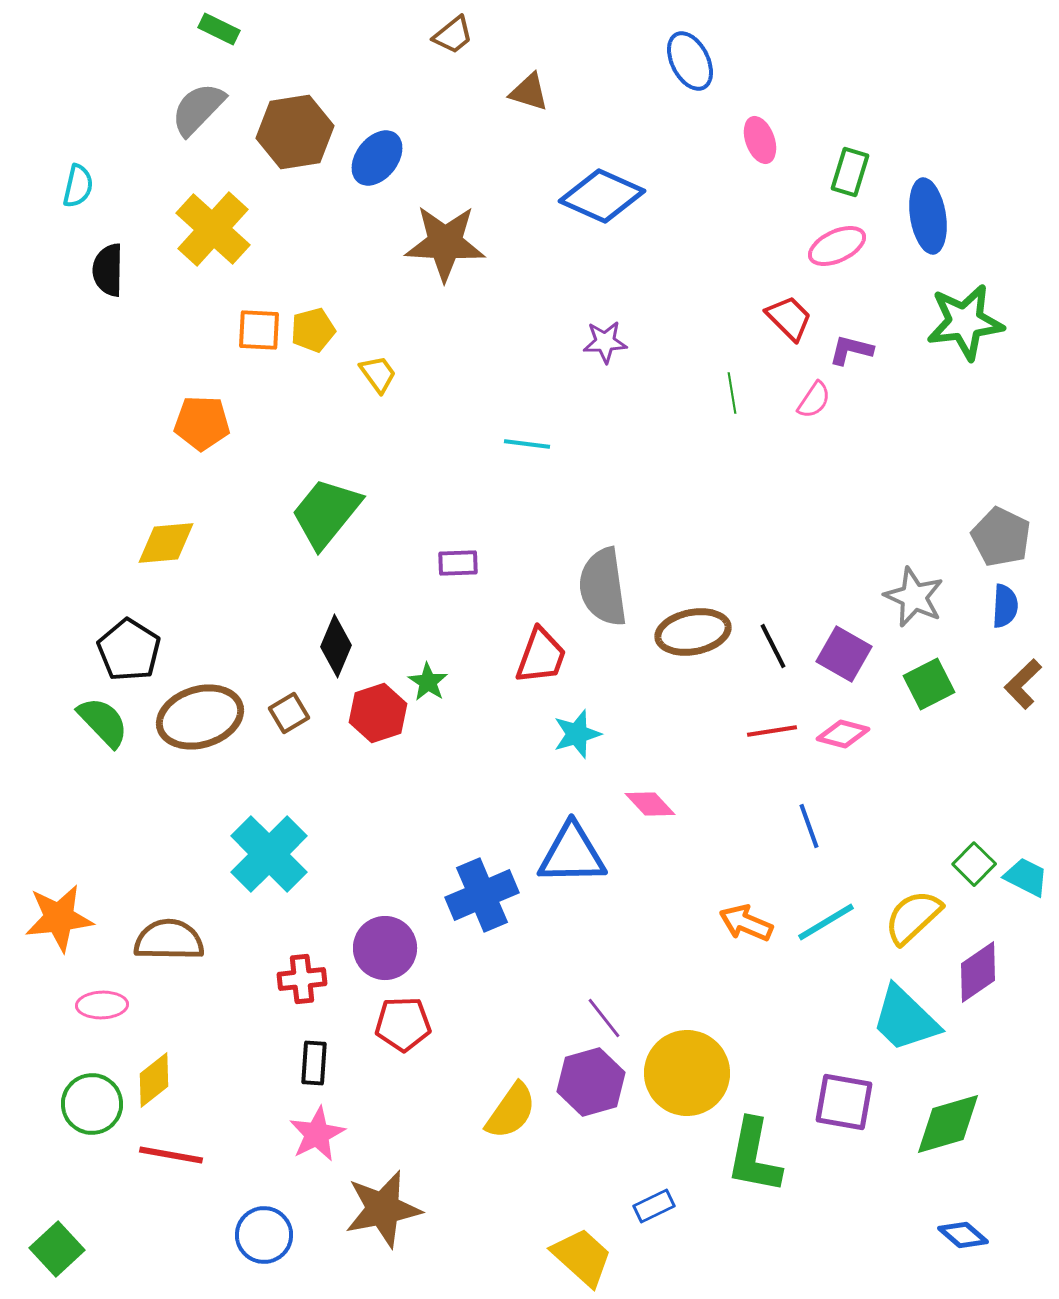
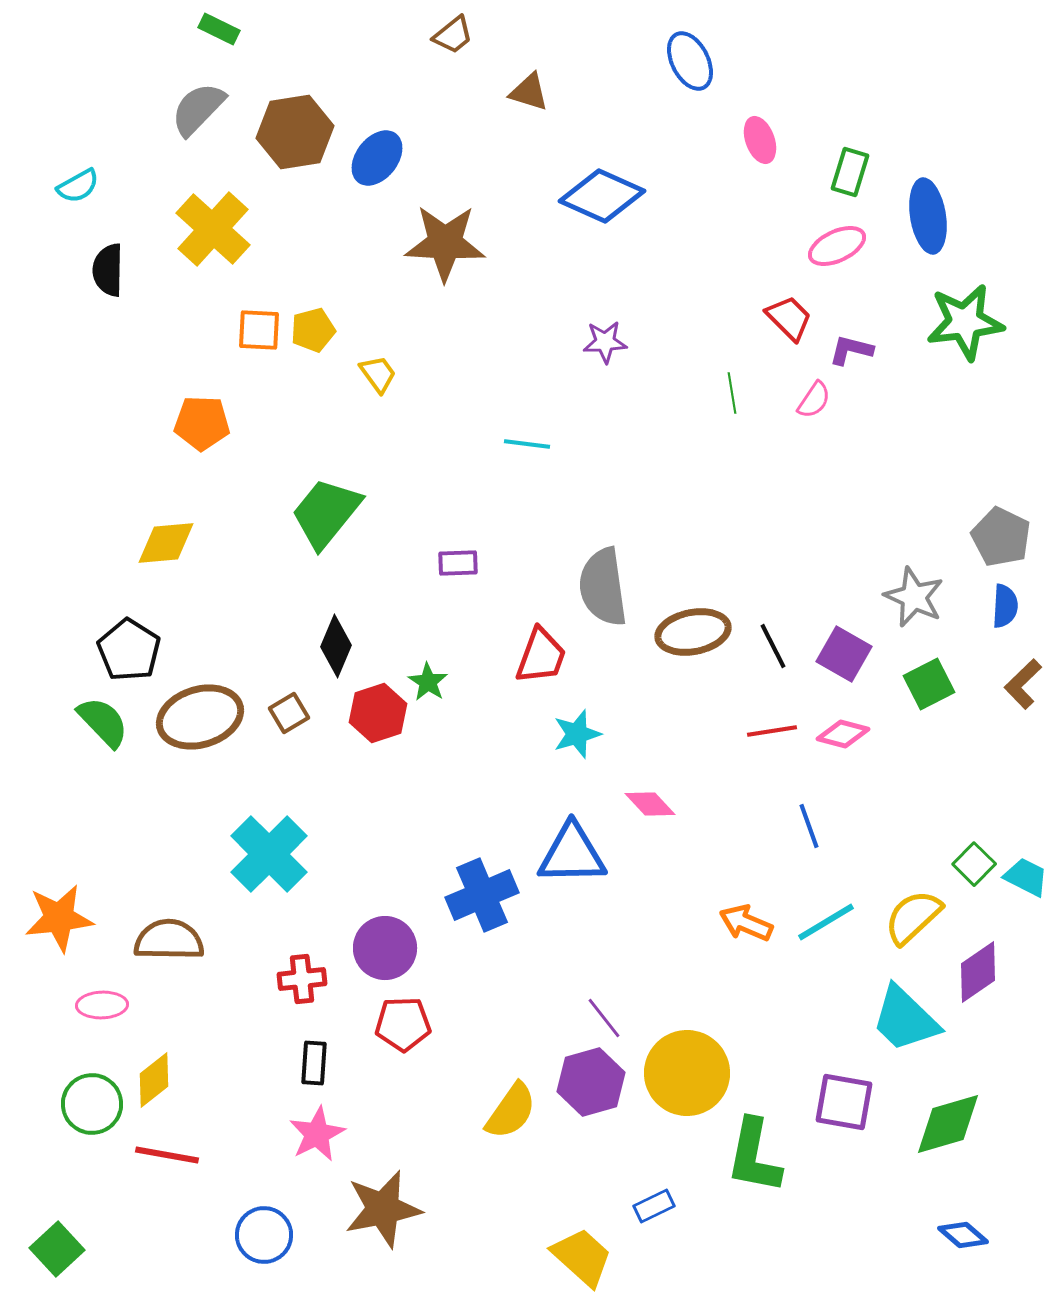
cyan semicircle at (78, 186): rotated 48 degrees clockwise
red line at (171, 1155): moved 4 px left
